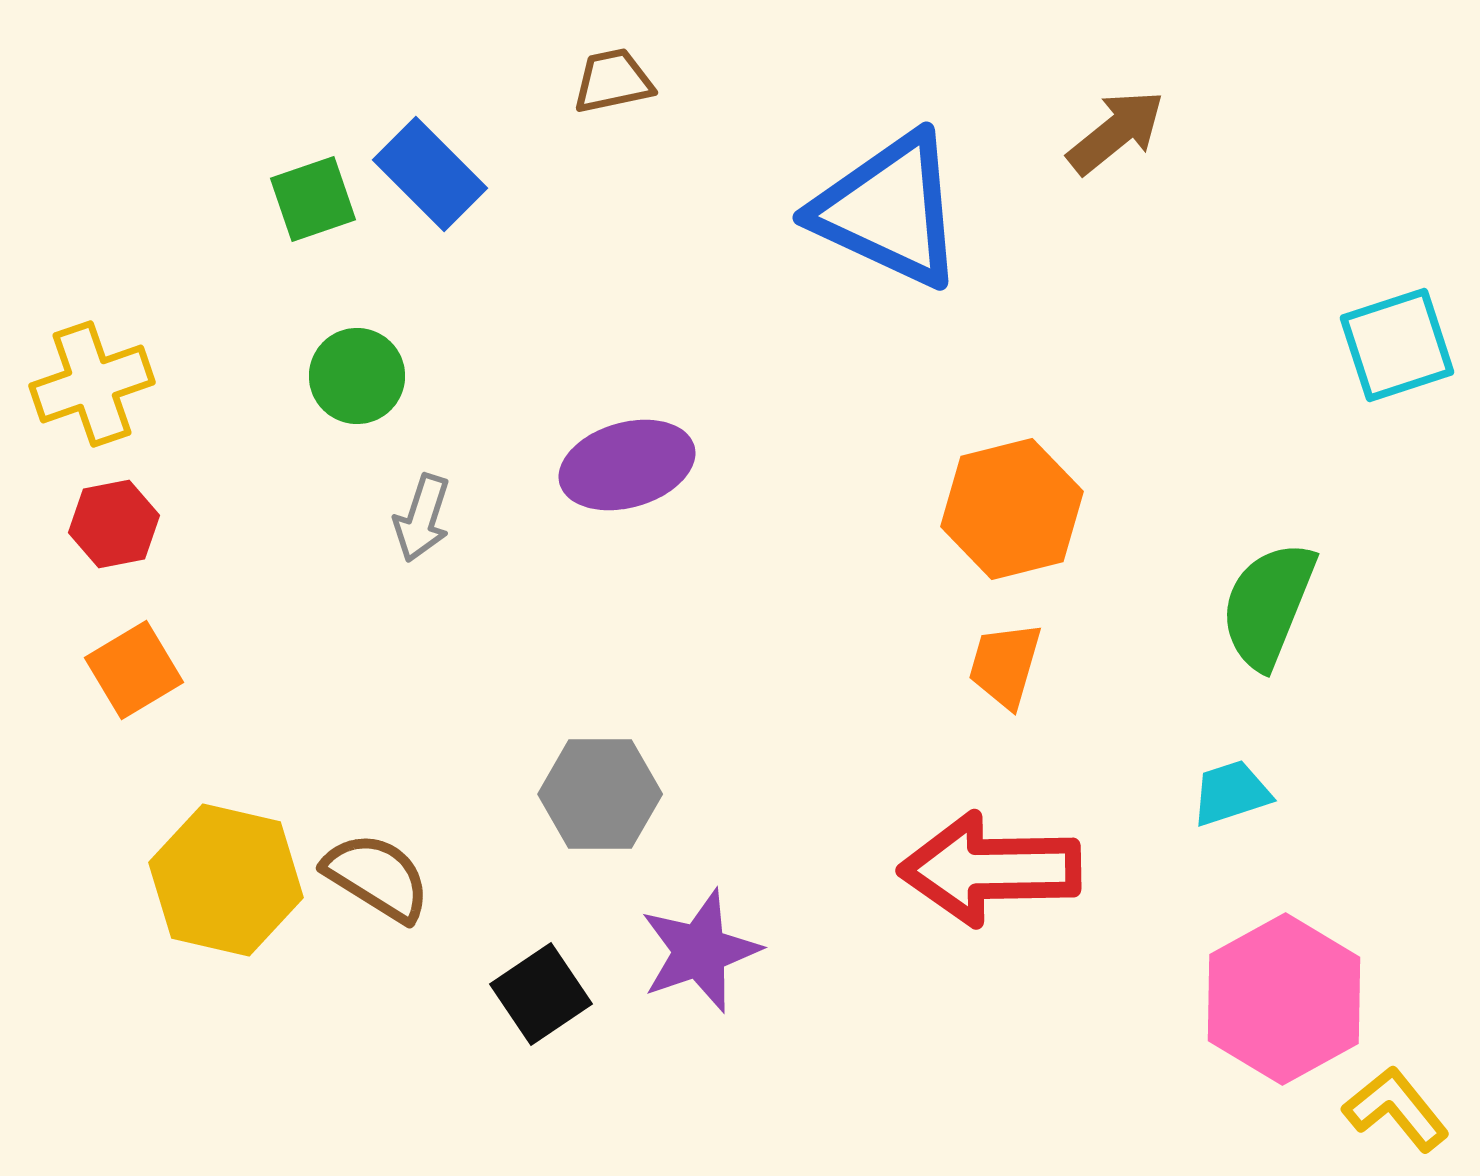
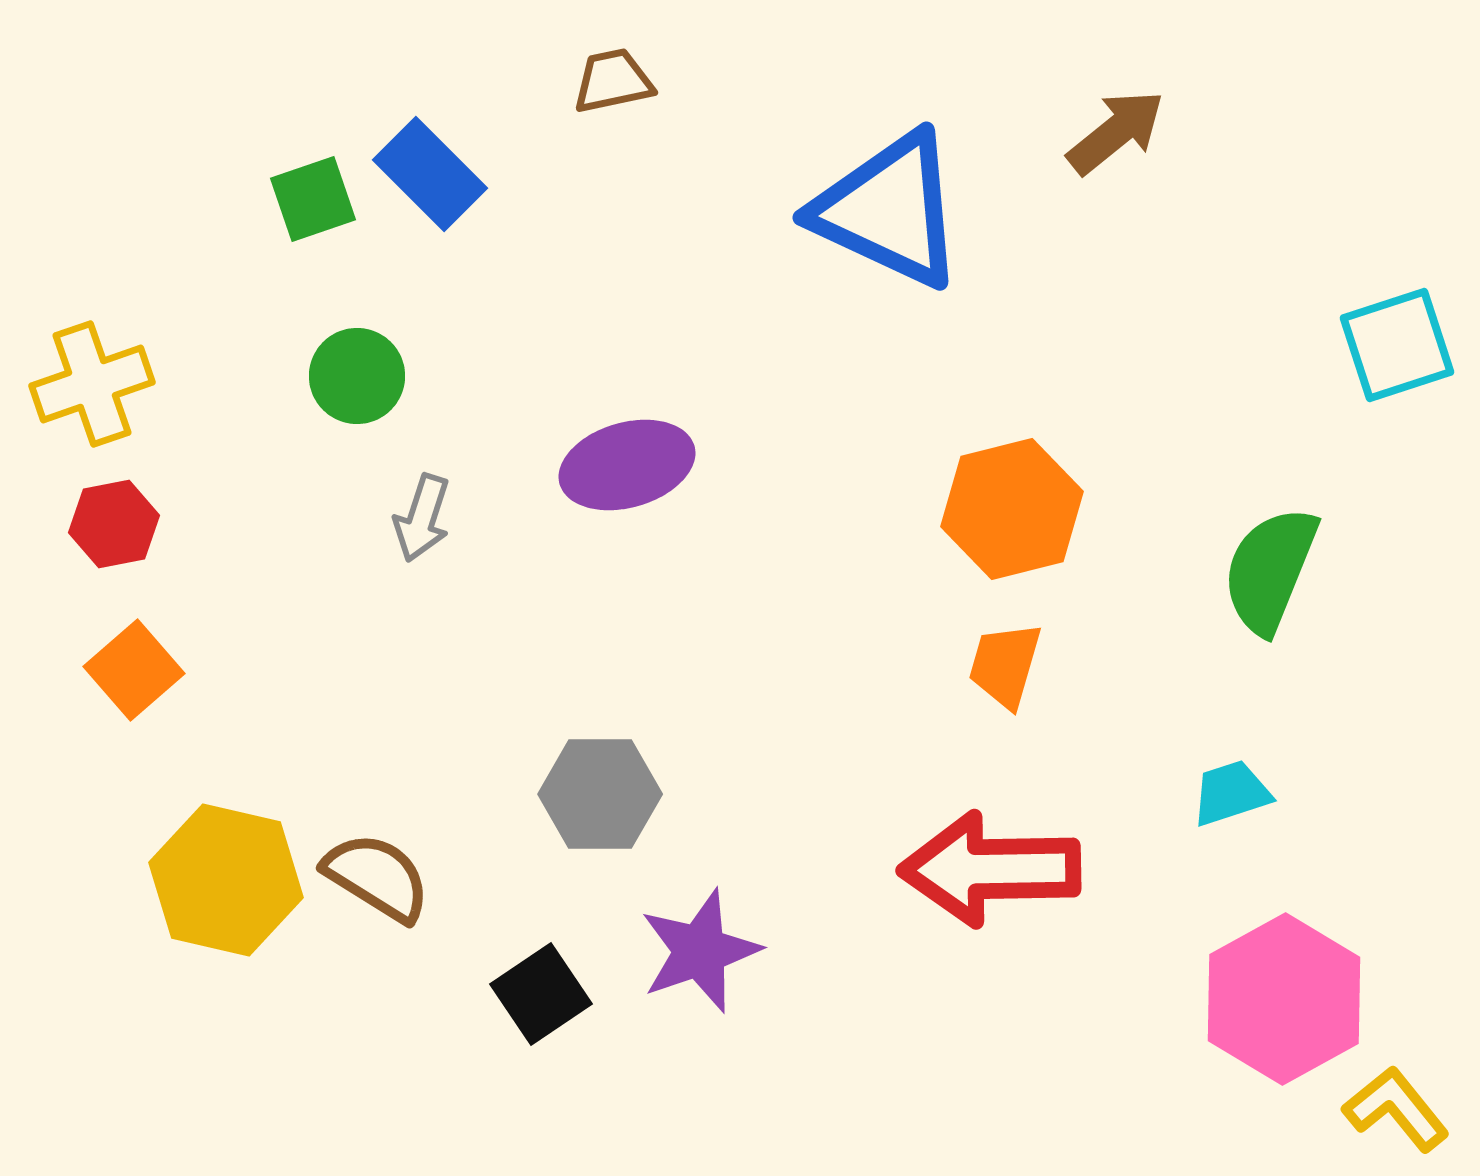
green semicircle: moved 2 px right, 35 px up
orange square: rotated 10 degrees counterclockwise
